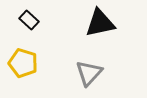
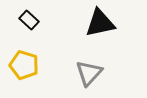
yellow pentagon: moved 1 px right, 2 px down
